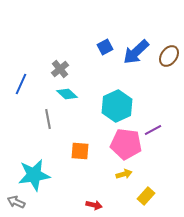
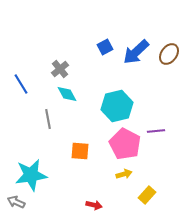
brown ellipse: moved 2 px up
blue line: rotated 55 degrees counterclockwise
cyan diamond: rotated 20 degrees clockwise
cyan hexagon: rotated 12 degrees clockwise
purple line: moved 3 px right, 1 px down; rotated 24 degrees clockwise
pink pentagon: moved 1 px left; rotated 20 degrees clockwise
cyan star: moved 3 px left
yellow rectangle: moved 1 px right, 1 px up
